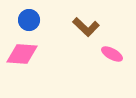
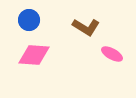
brown L-shape: rotated 12 degrees counterclockwise
pink diamond: moved 12 px right, 1 px down
